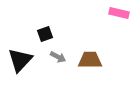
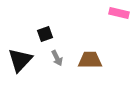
gray arrow: moved 1 px left, 1 px down; rotated 35 degrees clockwise
